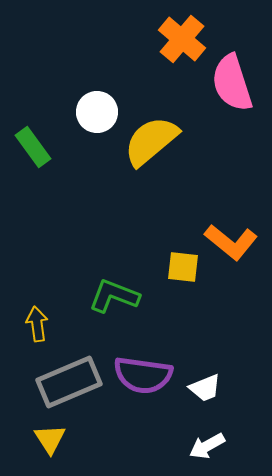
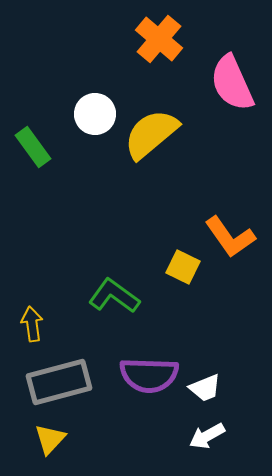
orange cross: moved 23 px left
pink semicircle: rotated 6 degrees counterclockwise
white circle: moved 2 px left, 2 px down
yellow semicircle: moved 7 px up
orange L-shape: moved 1 px left, 5 px up; rotated 16 degrees clockwise
yellow square: rotated 20 degrees clockwise
green L-shape: rotated 15 degrees clockwise
yellow arrow: moved 5 px left
purple semicircle: moved 6 px right; rotated 6 degrees counterclockwise
gray rectangle: moved 10 px left; rotated 8 degrees clockwise
yellow triangle: rotated 16 degrees clockwise
white arrow: moved 10 px up
